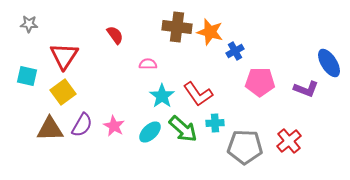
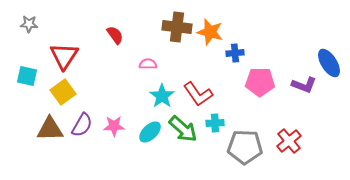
blue cross: moved 2 px down; rotated 24 degrees clockwise
purple L-shape: moved 2 px left, 4 px up
pink star: rotated 30 degrees counterclockwise
